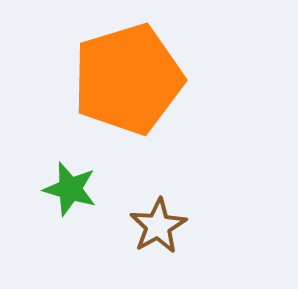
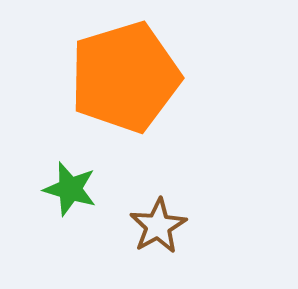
orange pentagon: moved 3 px left, 2 px up
